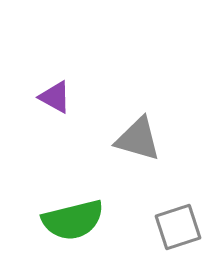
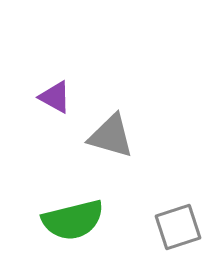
gray triangle: moved 27 px left, 3 px up
